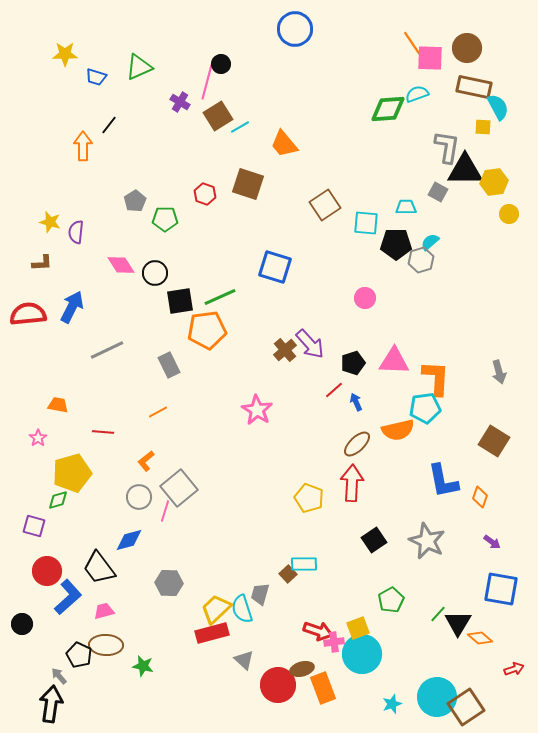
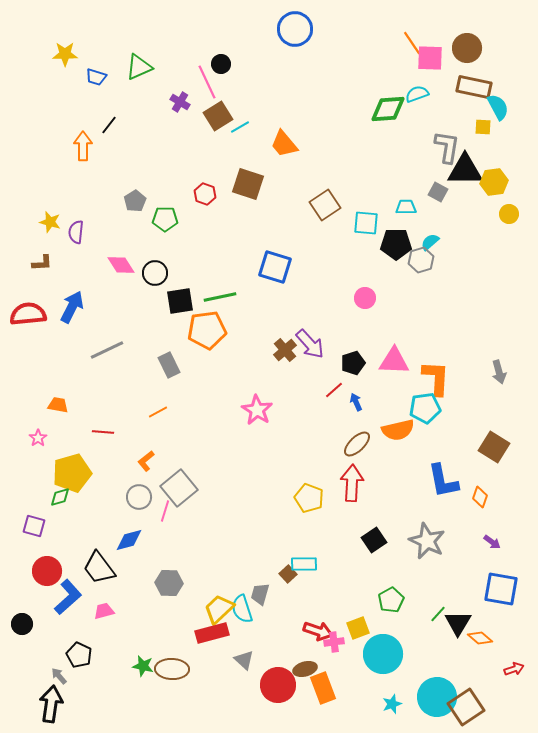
pink line at (207, 82): rotated 40 degrees counterclockwise
green line at (220, 297): rotated 12 degrees clockwise
brown square at (494, 441): moved 6 px down
green diamond at (58, 500): moved 2 px right, 3 px up
yellow trapezoid at (216, 609): moved 3 px right
brown ellipse at (106, 645): moved 66 px right, 24 px down
cyan circle at (362, 654): moved 21 px right
brown ellipse at (302, 669): moved 3 px right
